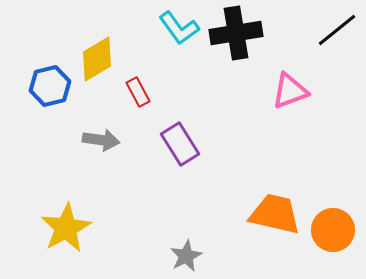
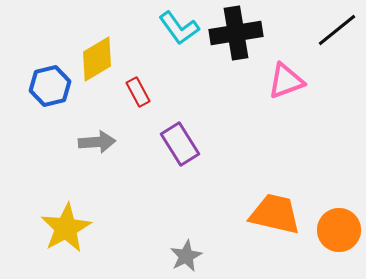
pink triangle: moved 4 px left, 10 px up
gray arrow: moved 4 px left, 2 px down; rotated 12 degrees counterclockwise
orange circle: moved 6 px right
